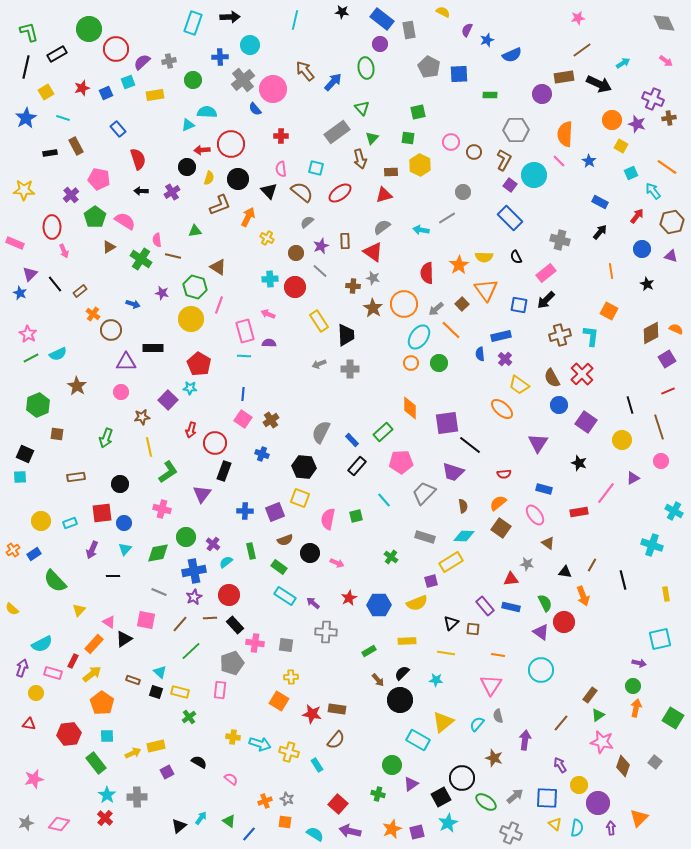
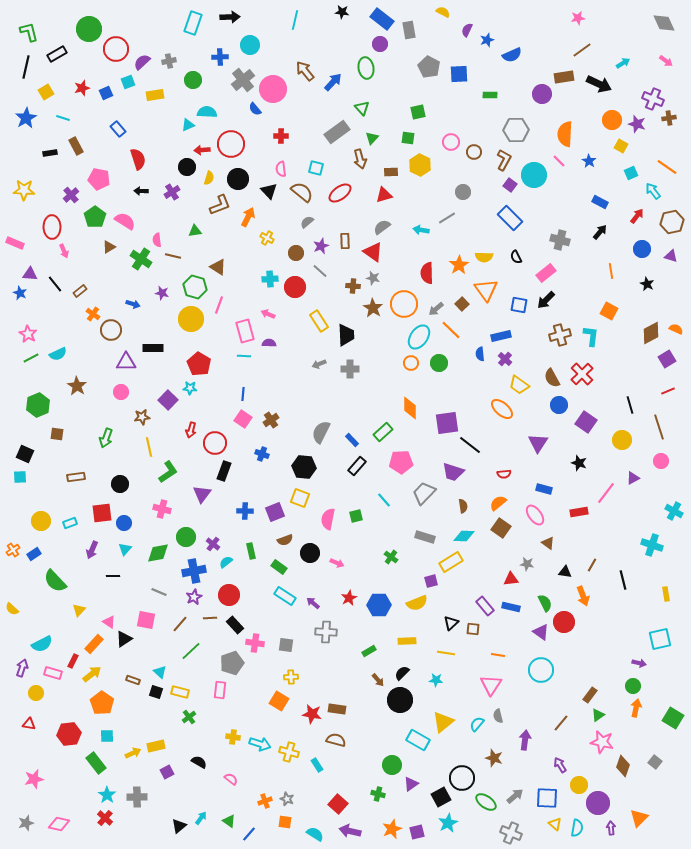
purple triangle at (30, 274): rotated 49 degrees clockwise
brown semicircle at (336, 740): rotated 114 degrees counterclockwise
